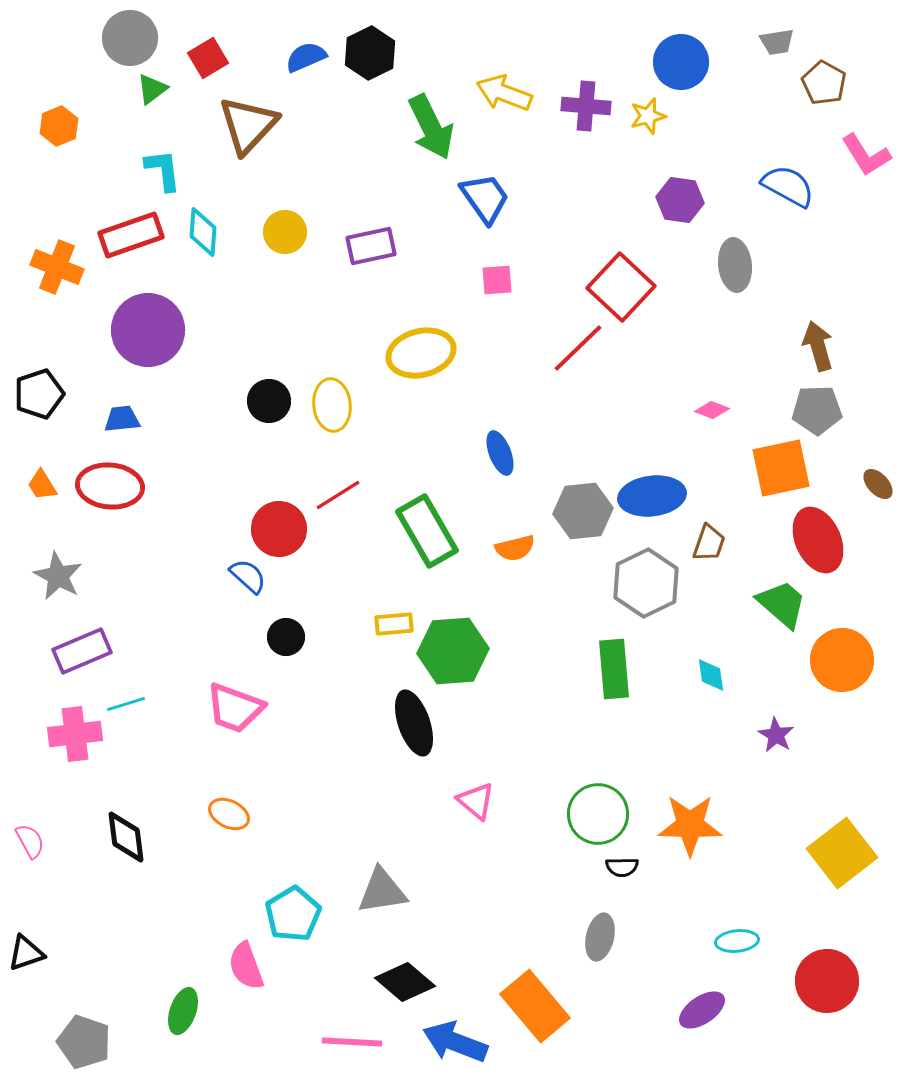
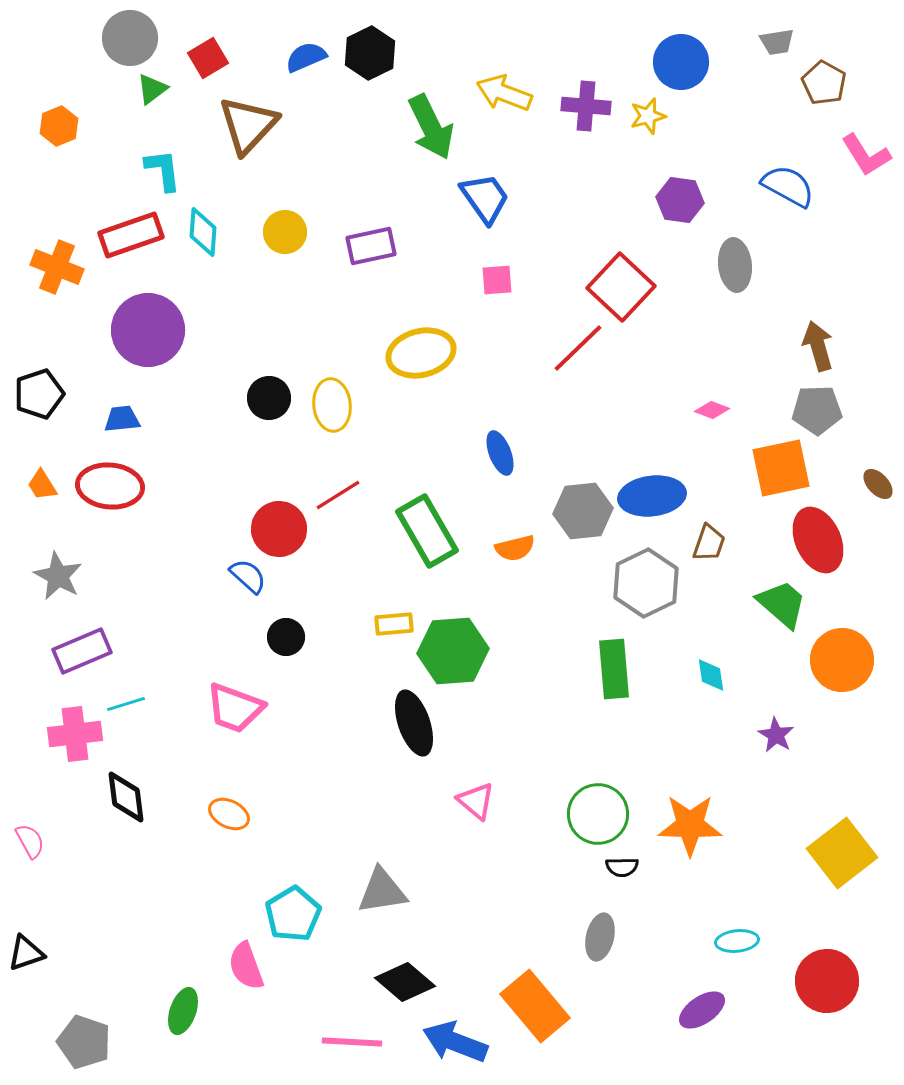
black circle at (269, 401): moved 3 px up
black diamond at (126, 837): moved 40 px up
